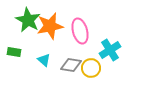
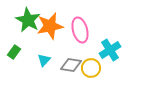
pink ellipse: moved 1 px up
green rectangle: rotated 64 degrees counterclockwise
cyan triangle: rotated 32 degrees clockwise
